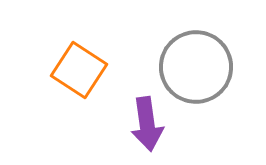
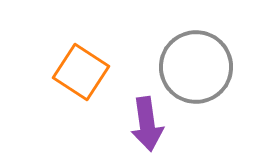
orange square: moved 2 px right, 2 px down
